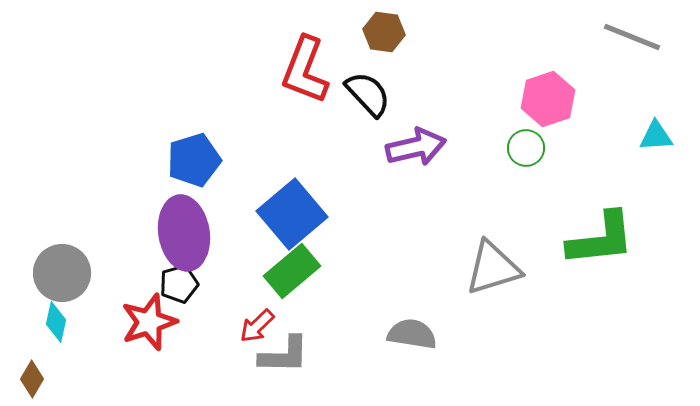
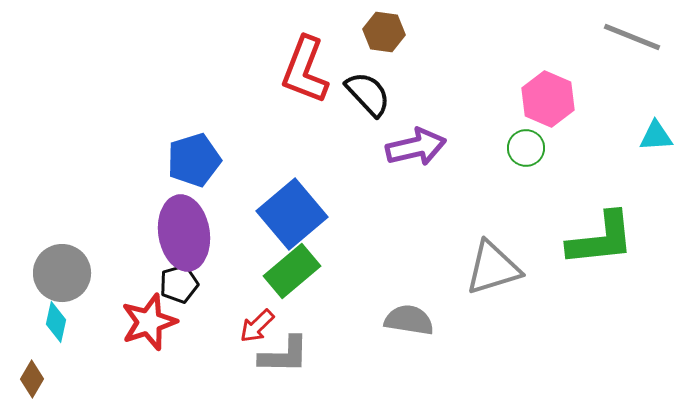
pink hexagon: rotated 18 degrees counterclockwise
gray semicircle: moved 3 px left, 14 px up
